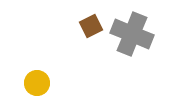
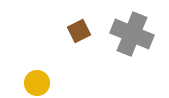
brown square: moved 12 px left, 5 px down
